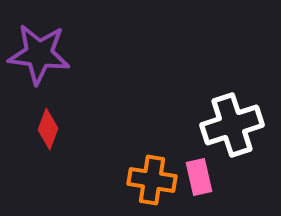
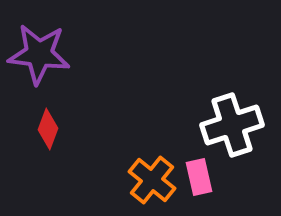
orange cross: rotated 30 degrees clockwise
